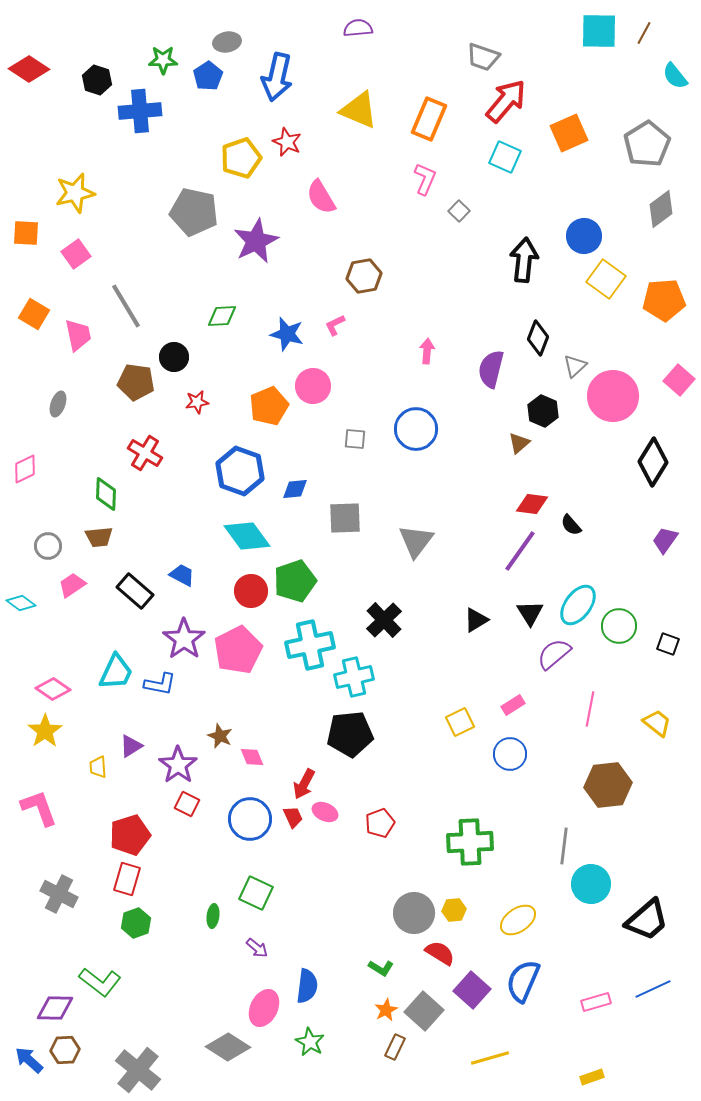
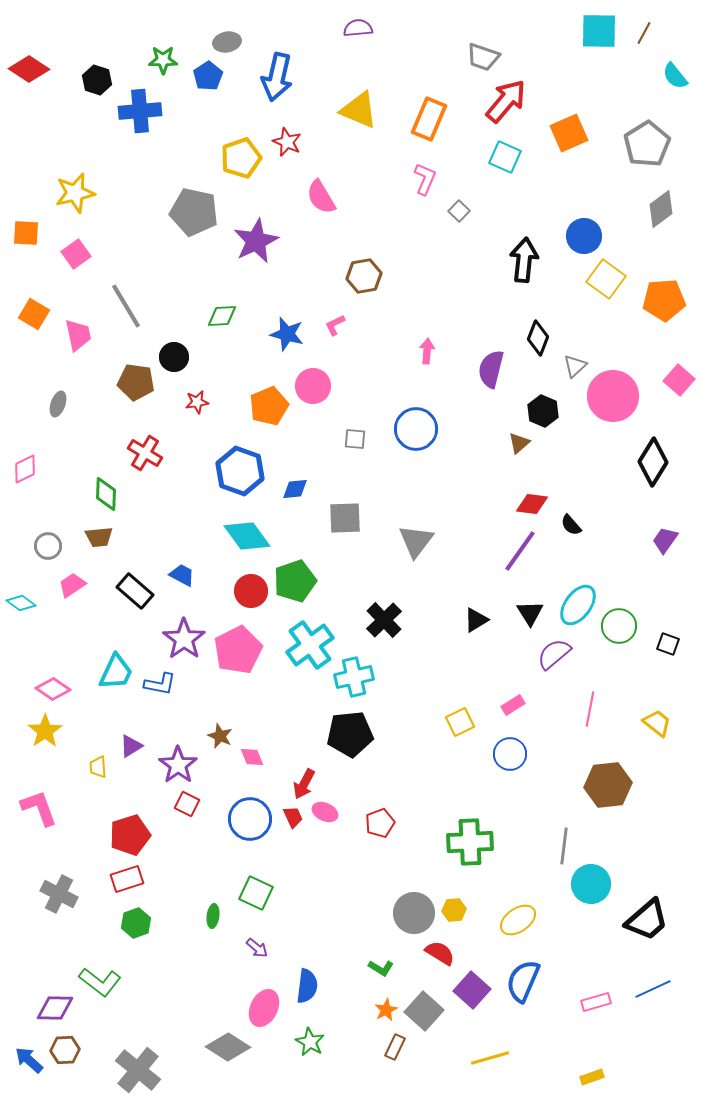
cyan cross at (310, 645): rotated 24 degrees counterclockwise
red rectangle at (127, 879): rotated 56 degrees clockwise
